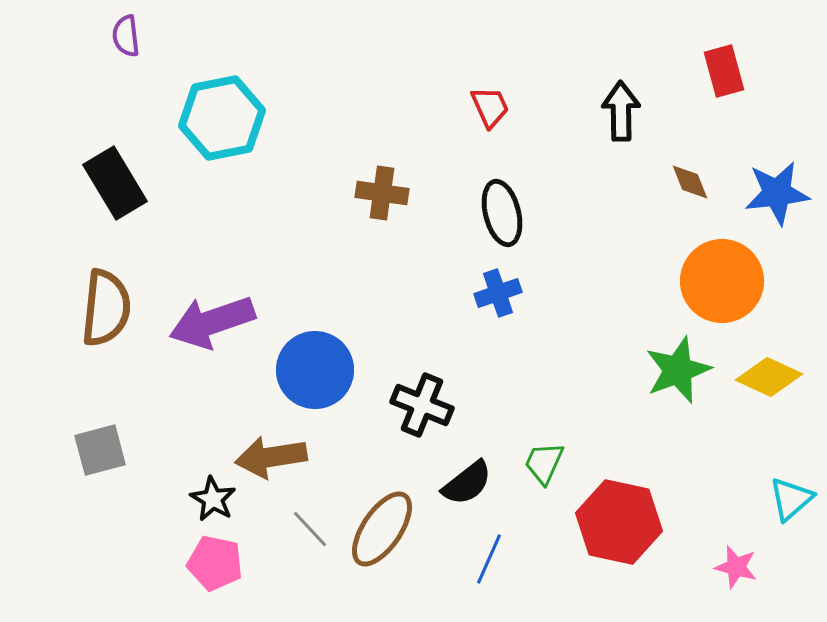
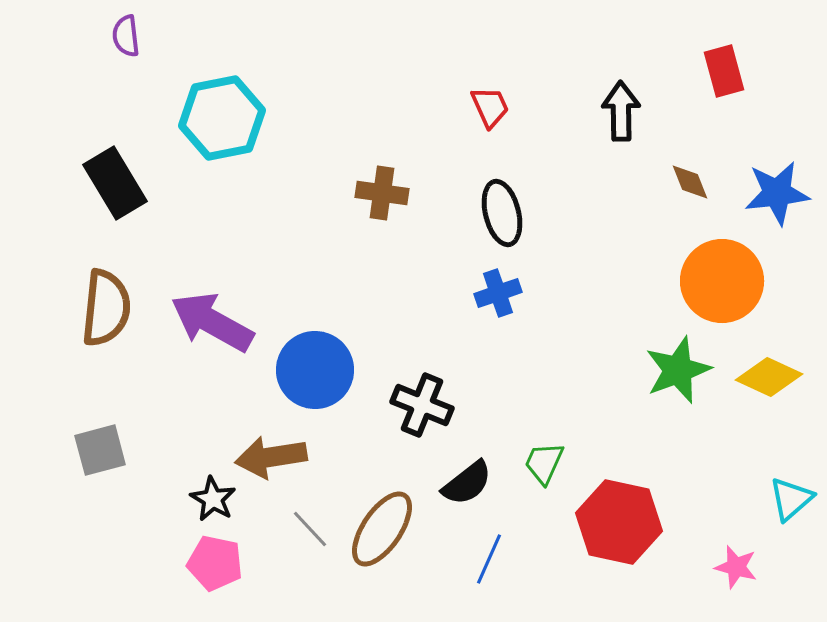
purple arrow: rotated 48 degrees clockwise
